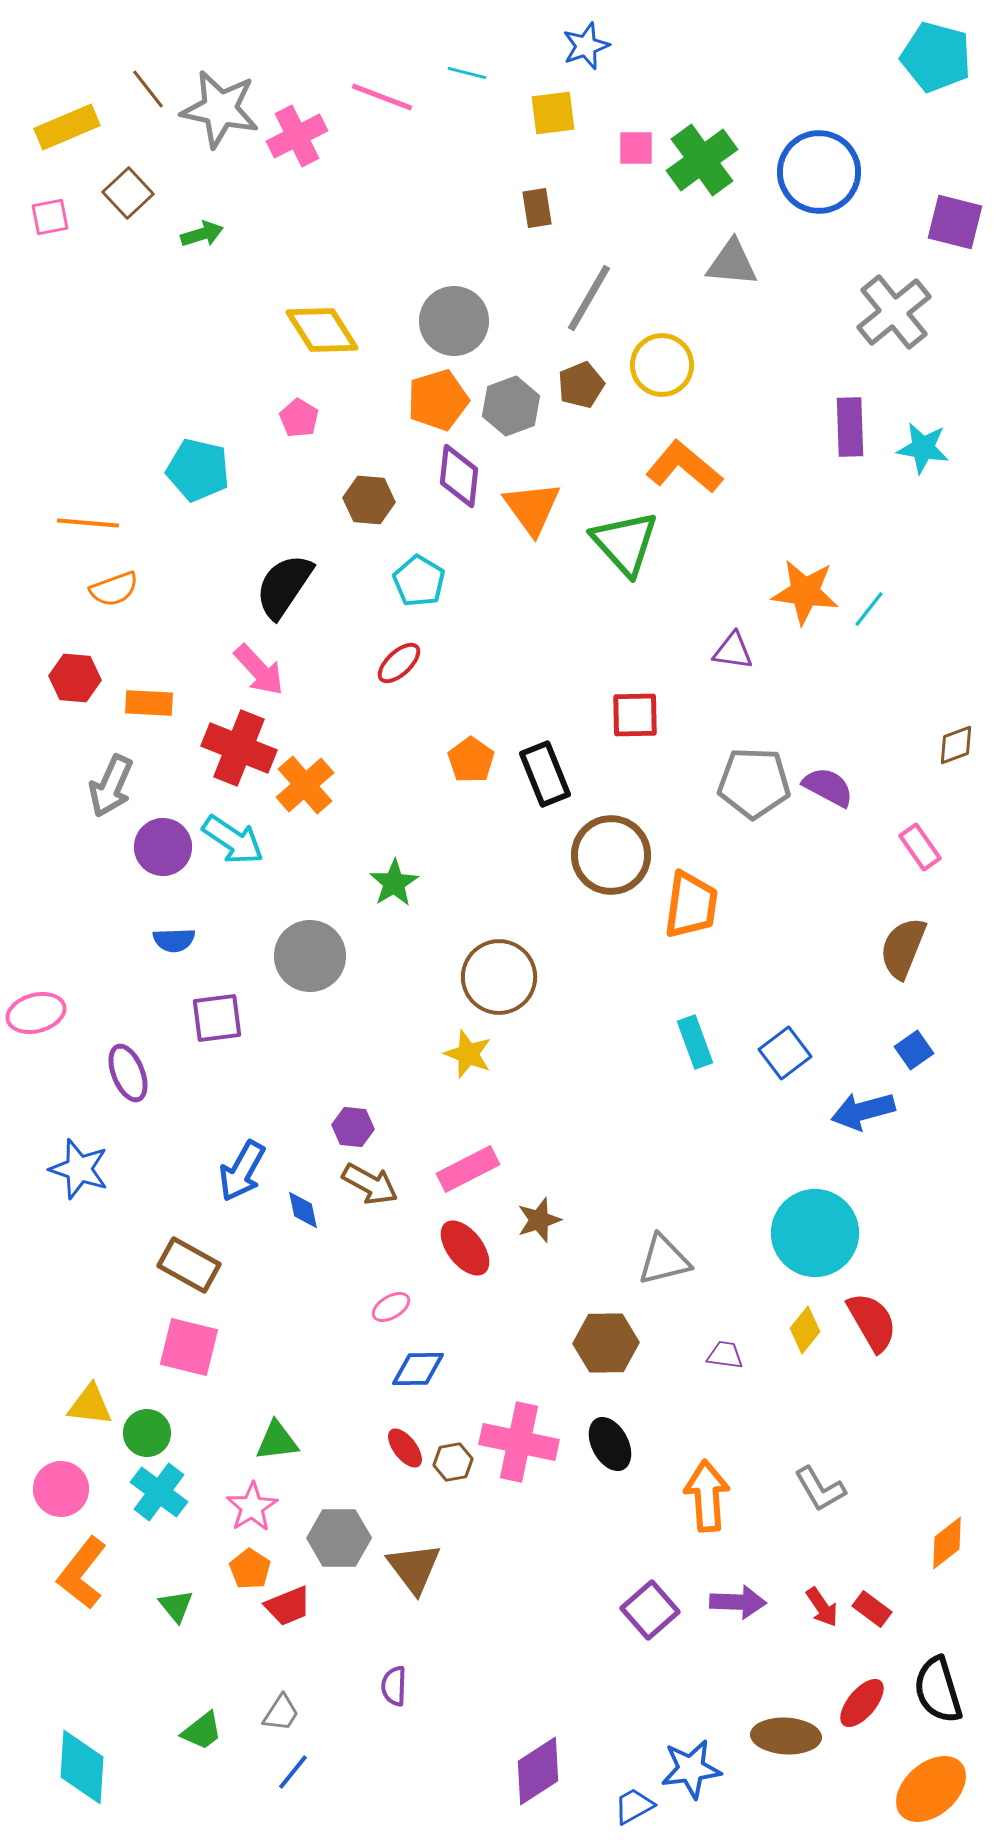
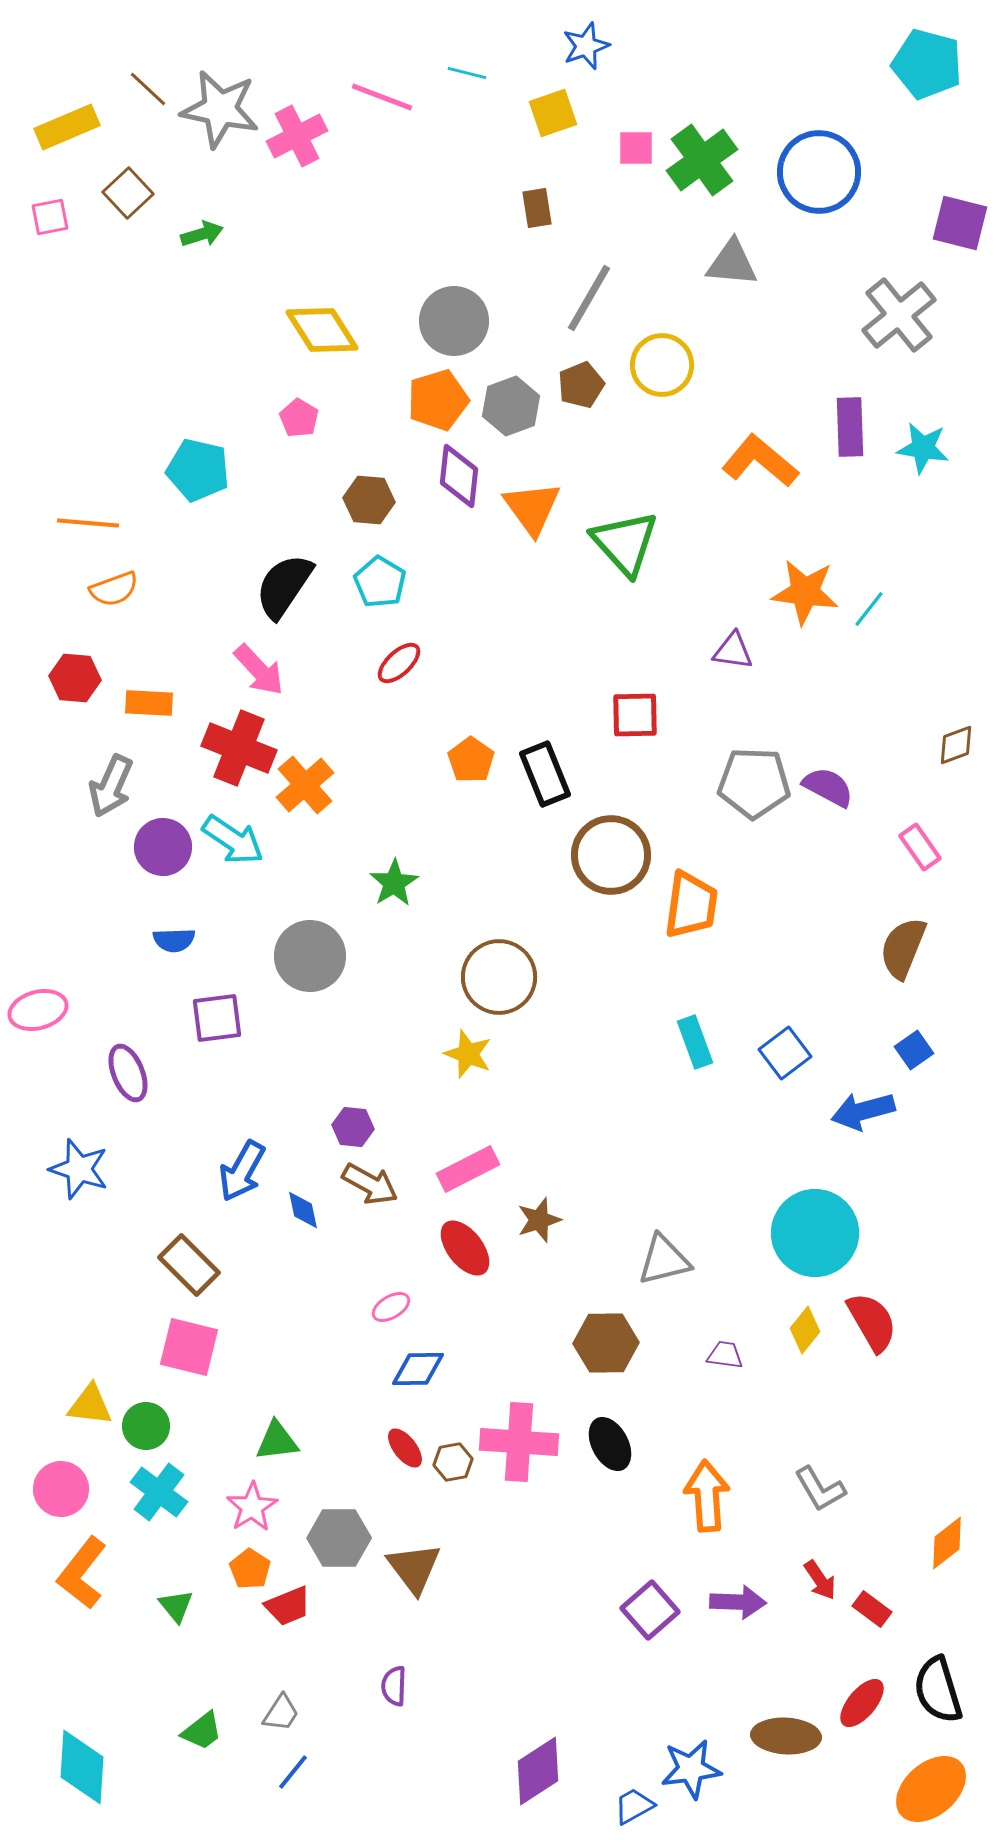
cyan pentagon at (936, 57): moved 9 px left, 7 px down
brown line at (148, 89): rotated 9 degrees counterclockwise
yellow square at (553, 113): rotated 12 degrees counterclockwise
purple square at (955, 222): moved 5 px right, 1 px down
gray cross at (894, 312): moved 5 px right, 3 px down
orange L-shape at (684, 467): moved 76 px right, 6 px up
cyan pentagon at (419, 581): moved 39 px left, 1 px down
pink ellipse at (36, 1013): moved 2 px right, 3 px up
brown rectangle at (189, 1265): rotated 16 degrees clockwise
green circle at (147, 1433): moved 1 px left, 7 px up
pink cross at (519, 1442): rotated 8 degrees counterclockwise
red arrow at (822, 1607): moved 2 px left, 27 px up
